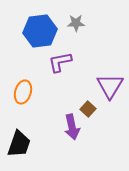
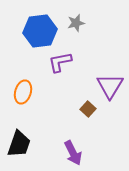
gray star: rotated 12 degrees counterclockwise
purple arrow: moved 1 px right, 26 px down; rotated 15 degrees counterclockwise
